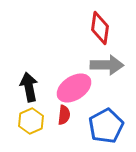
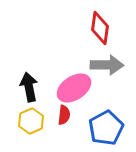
blue pentagon: moved 2 px down
